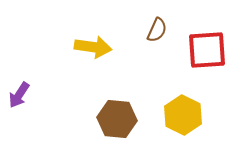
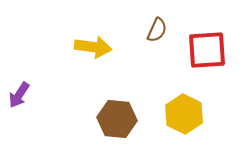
yellow hexagon: moved 1 px right, 1 px up
